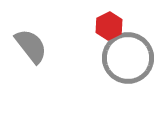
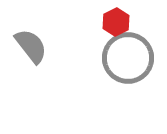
red hexagon: moved 7 px right, 4 px up
